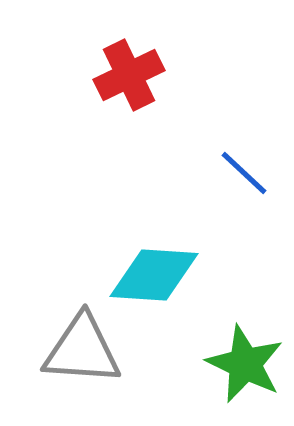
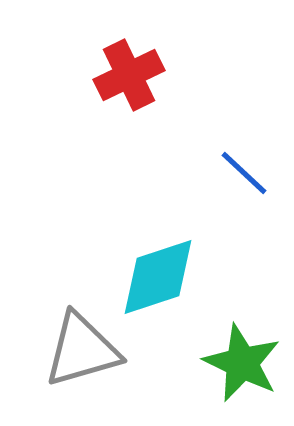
cyan diamond: moved 4 px right, 2 px down; rotated 22 degrees counterclockwise
gray triangle: rotated 20 degrees counterclockwise
green star: moved 3 px left, 1 px up
